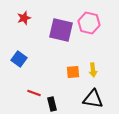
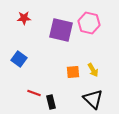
red star: rotated 16 degrees clockwise
yellow arrow: rotated 24 degrees counterclockwise
black triangle: rotated 35 degrees clockwise
black rectangle: moved 1 px left, 2 px up
